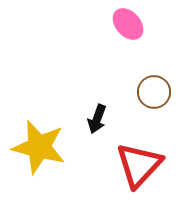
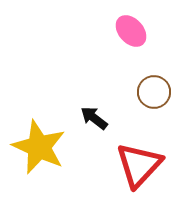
pink ellipse: moved 3 px right, 7 px down
black arrow: moved 3 px left, 1 px up; rotated 108 degrees clockwise
yellow star: rotated 10 degrees clockwise
